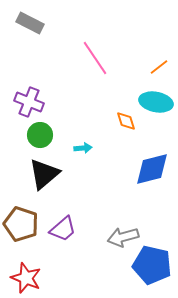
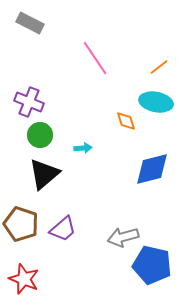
red star: moved 2 px left, 1 px down
